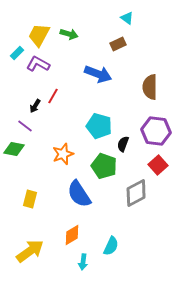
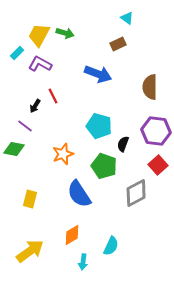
green arrow: moved 4 px left, 1 px up
purple L-shape: moved 2 px right
red line: rotated 56 degrees counterclockwise
